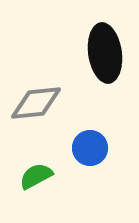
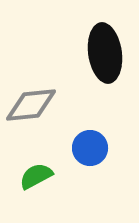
gray diamond: moved 5 px left, 2 px down
